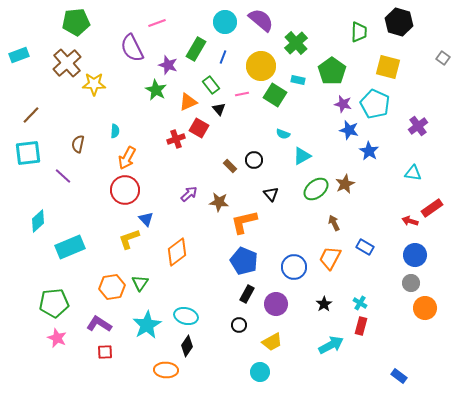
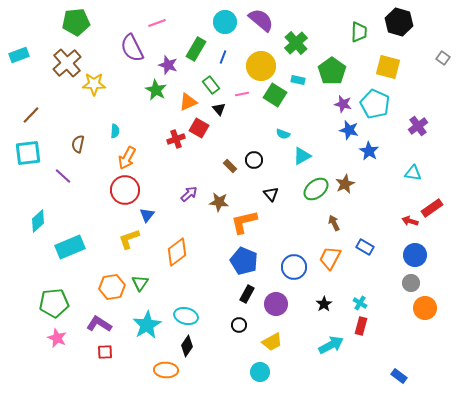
blue triangle at (146, 219): moved 1 px right, 4 px up; rotated 21 degrees clockwise
